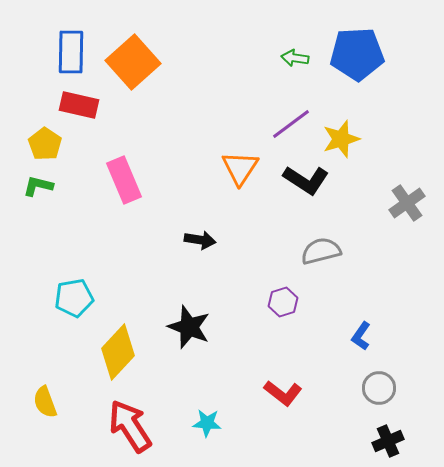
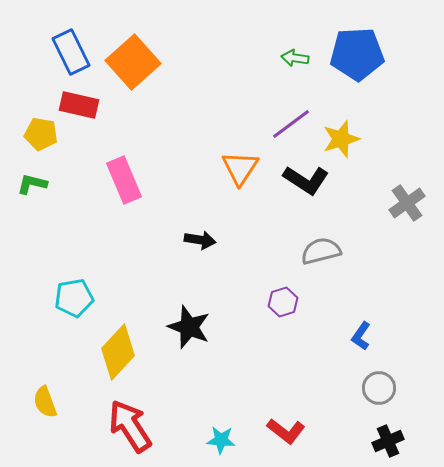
blue rectangle: rotated 27 degrees counterclockwise
yellow pentagon: moved 4 px left, 10 px up; rotated 24 degrees counterclockwise
green L-shape: moved 6 px left, 2 px up
red L-shape: moved 3 px right, 38 px down
cyan star: moved 14 px right, 17 px down
